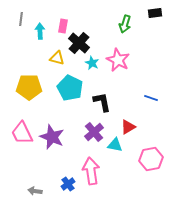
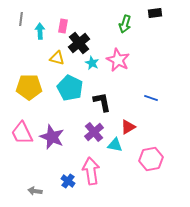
black cross: rotated 10 degrees clockwise
blue cross: moved 3 px up; rotated 16 degrees counterclockwise
